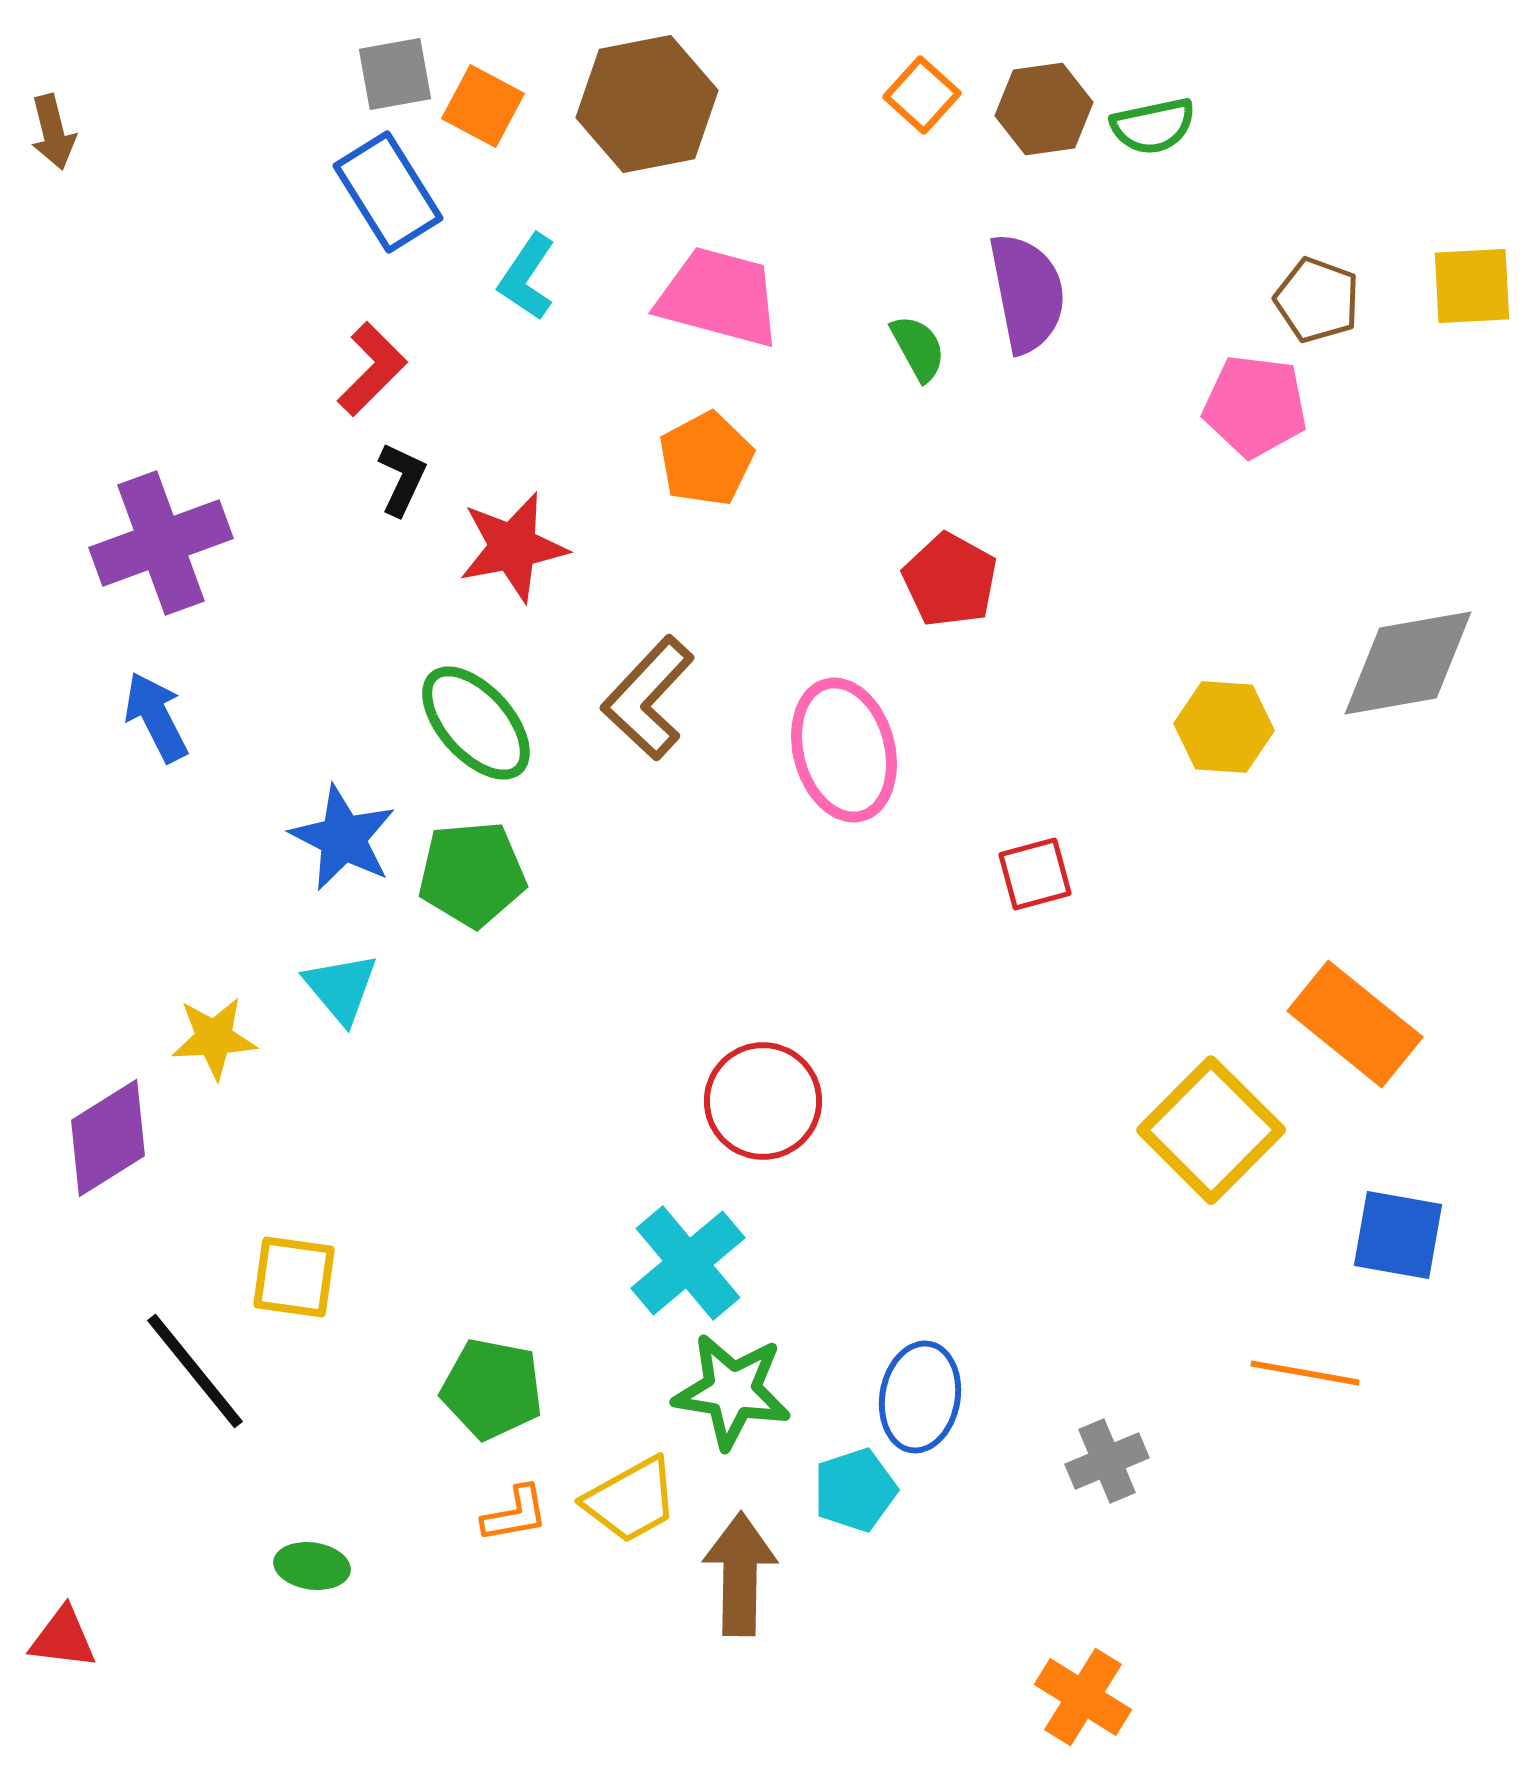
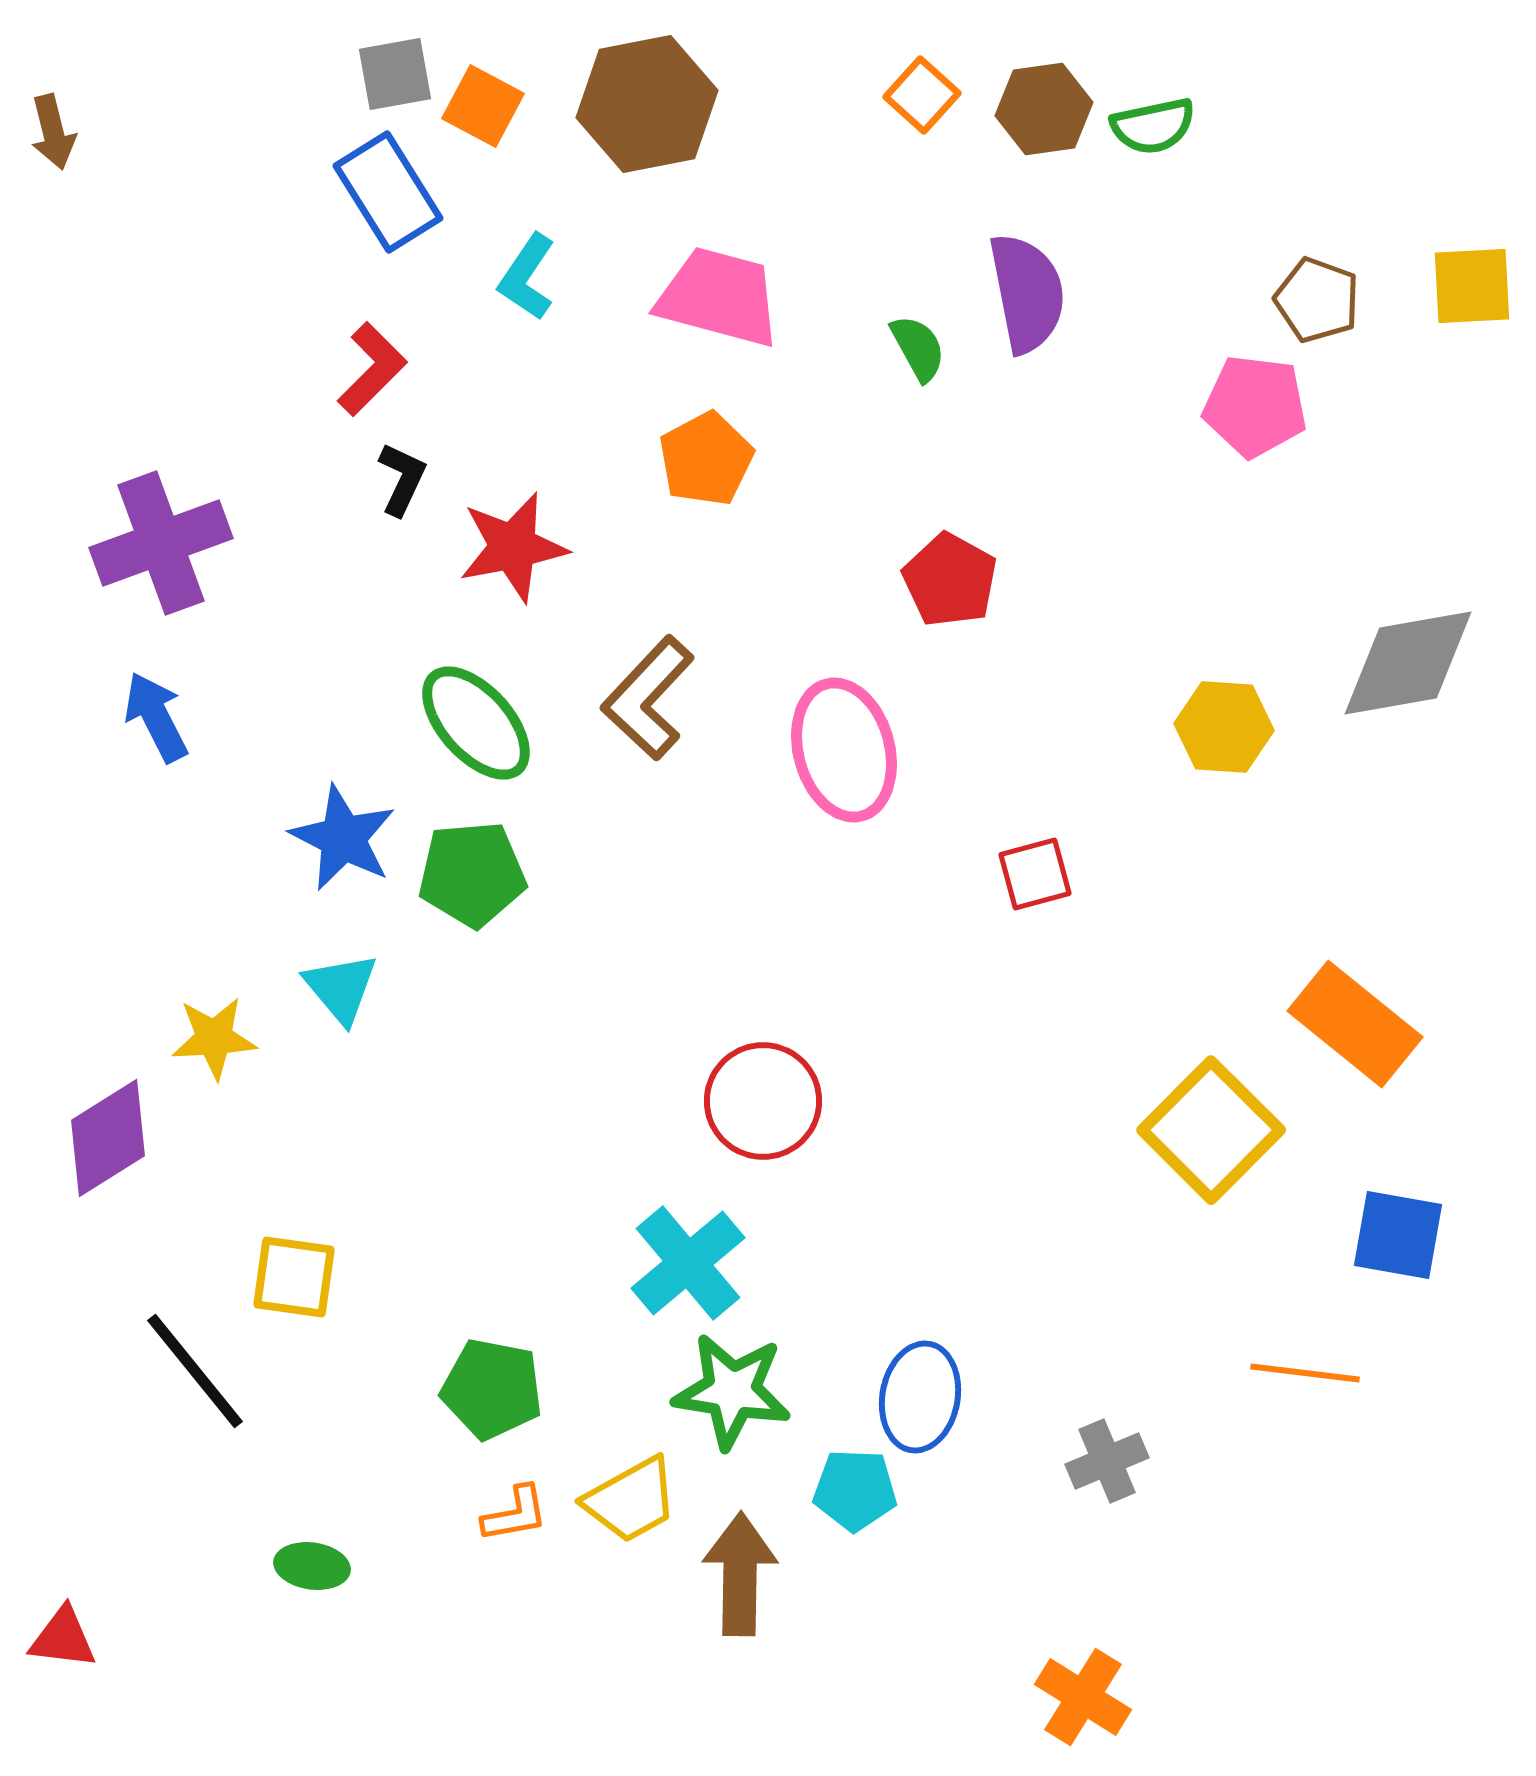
orange line at (1305, 1373): rotated 3 degrees counterclockwise
cyan pentagon at (855, 1490): rotated 20 degrees clockwise
